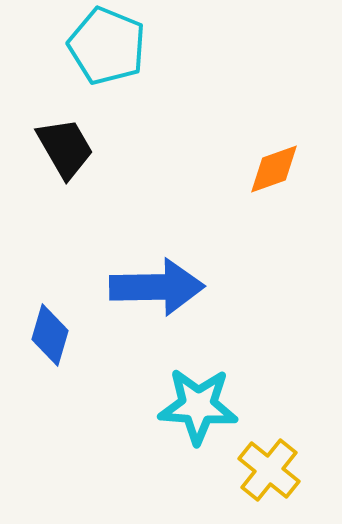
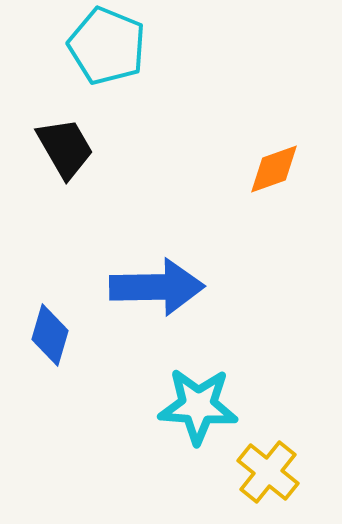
yellow cross: moved 1 px left, 2 px down
